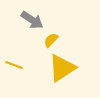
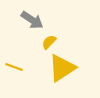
yellow semicircle: moved 2 px left, 2 px down
yellow line: moved 2 px down
